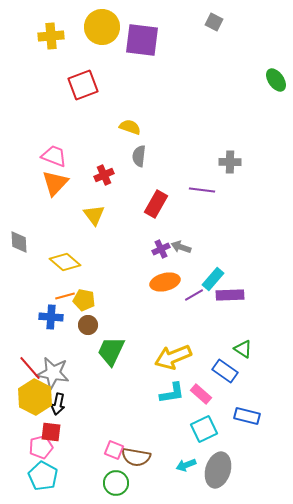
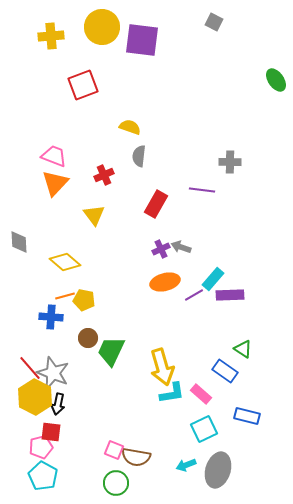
brown circle at (88, 325): moved 13 px down
yellow arrow at (173, 357): moved 11 px left, 10 px down; rotated 84 degrees counterclockwise
gray star at (53, 373): rotated 12 degrees clockwise
